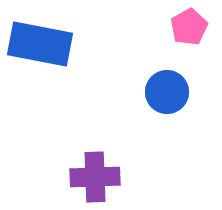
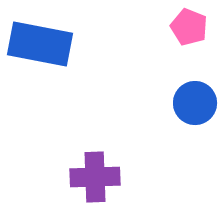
pink pentagon: rotated 21 degrees counterclockwise
blue circle: moved 28 px right, 11 px down
